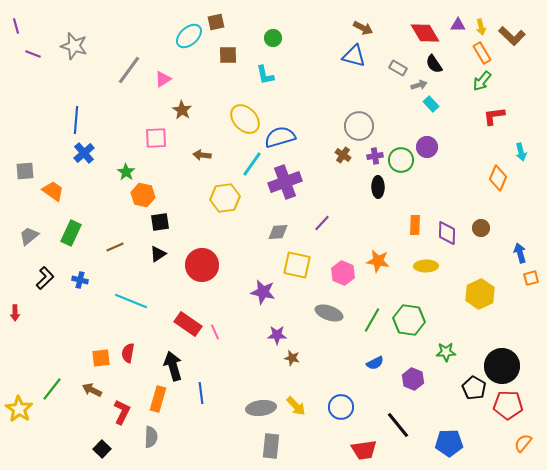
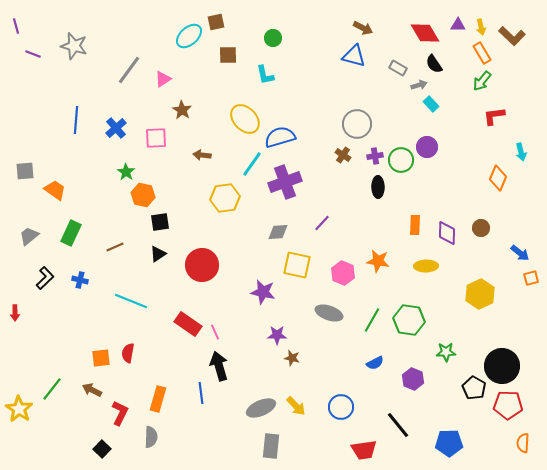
gray circle at (359, 126): moved 2 px left, 2 px up
blue cross at (84, 153): moved 32 px right, 25 px up
orange trapezoid at (53, 191): moved 2 px right, 1 px up
blue arrow at (520, 253): rotated 144 degrees clockwise
black arrow at (173, 366): moved 46 px right
gray ellipse at (261, 408): rotated 16 degrees counterclockwise
red L-shape at (122, 412): moved 2 px left, 1 px down
orange semicircle at (523, 443): rotated 36 degrees counterclockwise
